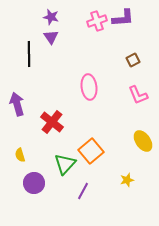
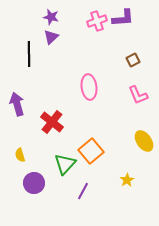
purple triangle: rotated 21 degrees clockwise
yellow ellipse: moved 1 px right
yellow star: rotated 16 degrees counterclockwise
